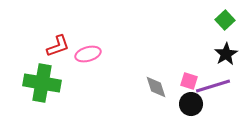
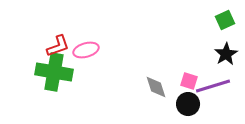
green square: rotated 18 degrees clockwise
pink ellipse: moved 2 px left, 4 px up
green cross: moved 12 px right, 11 px up
black circle: moved 3 px left
